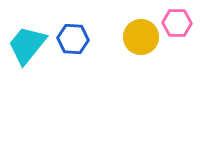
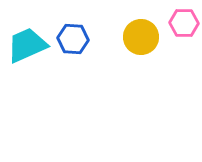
pink hexagon: moved 7 px right
cyan trapezoid: rotated 27 degrees clockwise
